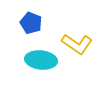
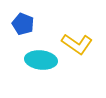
blue pentagon: moved 8 px left, 1 px down
